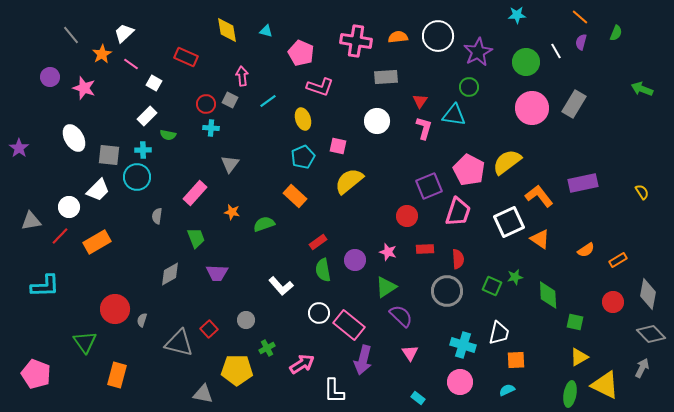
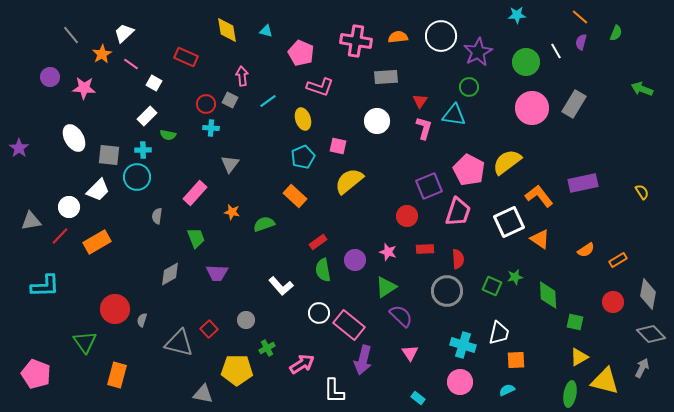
white circle at (438, 36): moved 3 px right
pink star at (84, 88): rotated 15 degrees counterclockwise
yellow triangle at (605, 385): moved 4 px up; rotated 12 degrees counterclockwise
